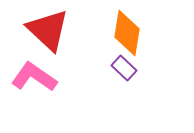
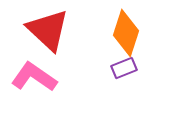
orange diamond: moved 1 px left; rotated 9 degrees clockwise
purple rectangle: rotated 65 degrees counterclockwise
